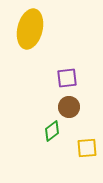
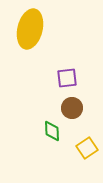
brown circle: moved 3 px right, 1 px down
green diamond: rotated 55 degrees counterclockwise
yellow square: rotated 30 degrees counterclockwise
